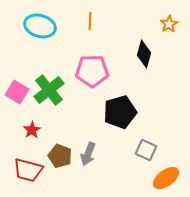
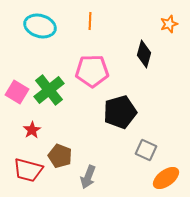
orange star: rotated 12 degrees clockwise
gray arrow: moved 23 px down
